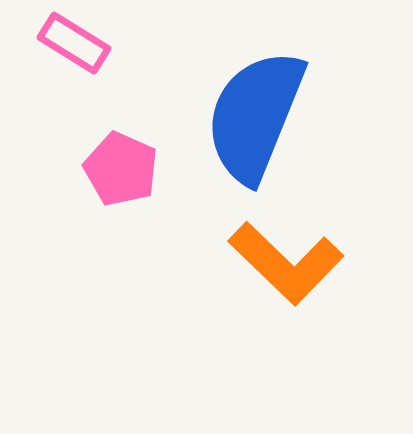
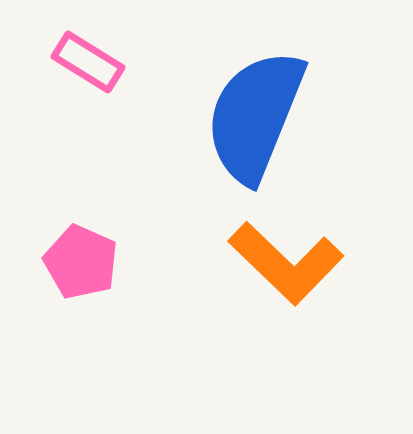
pink rectangle: moved 14 px right, 19 px down
pink pentagon: moved 40 px left, 93 px down
